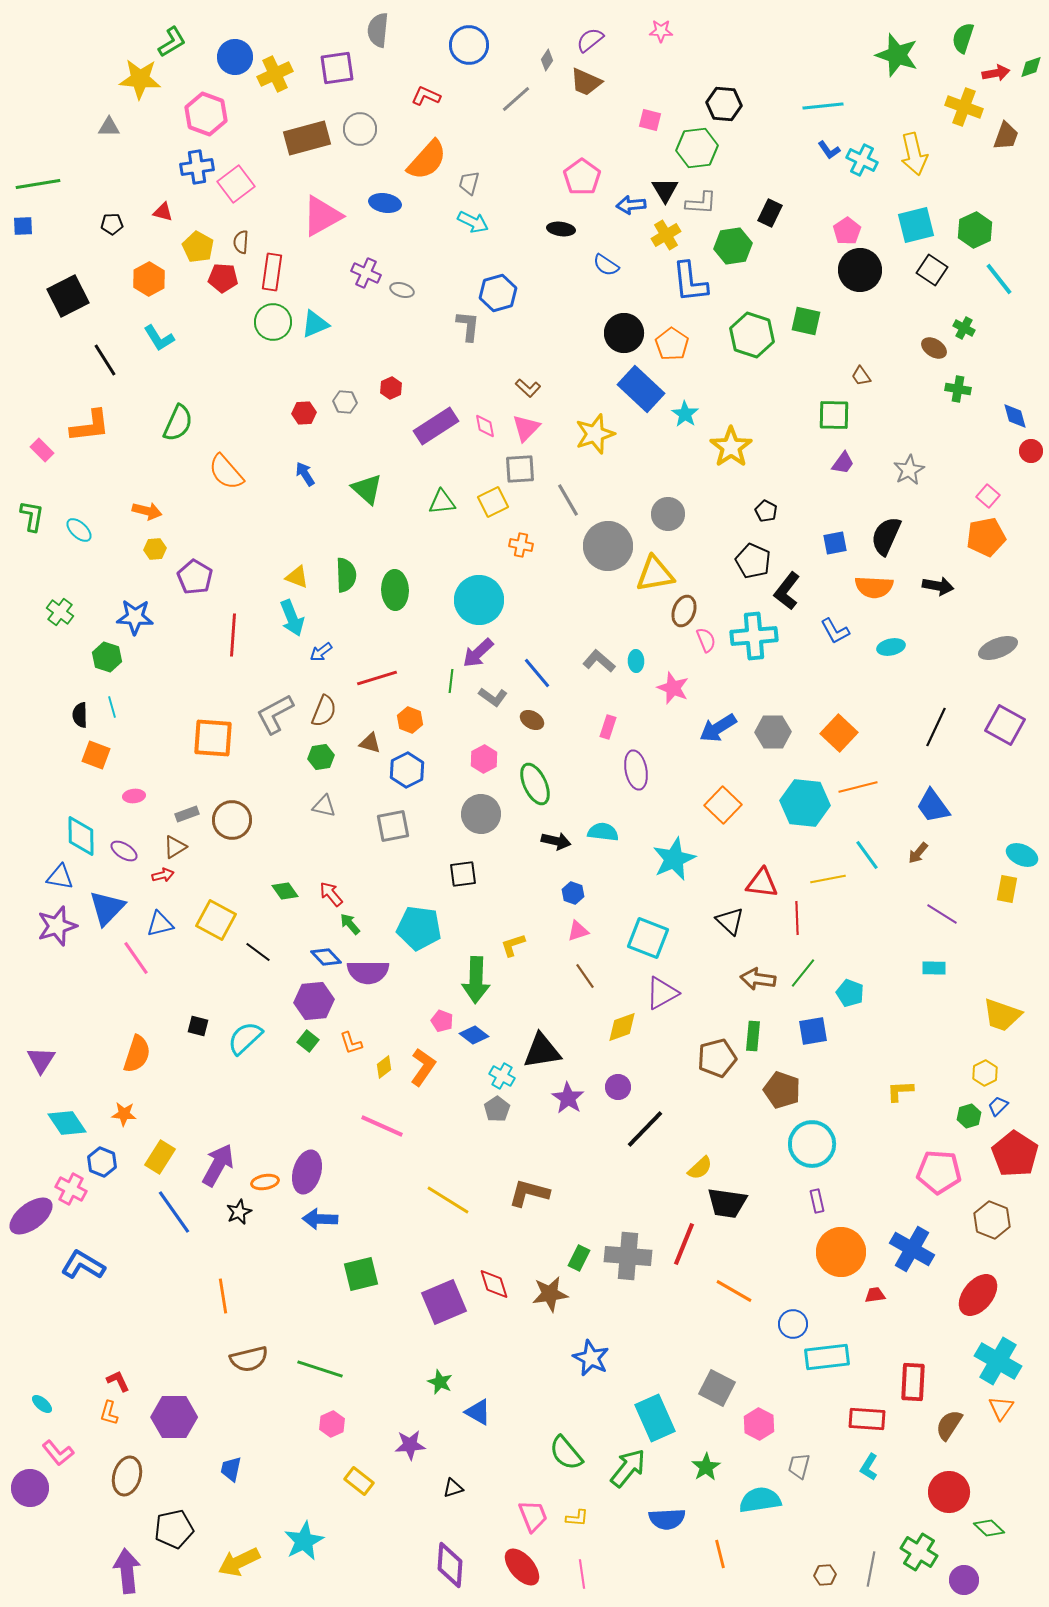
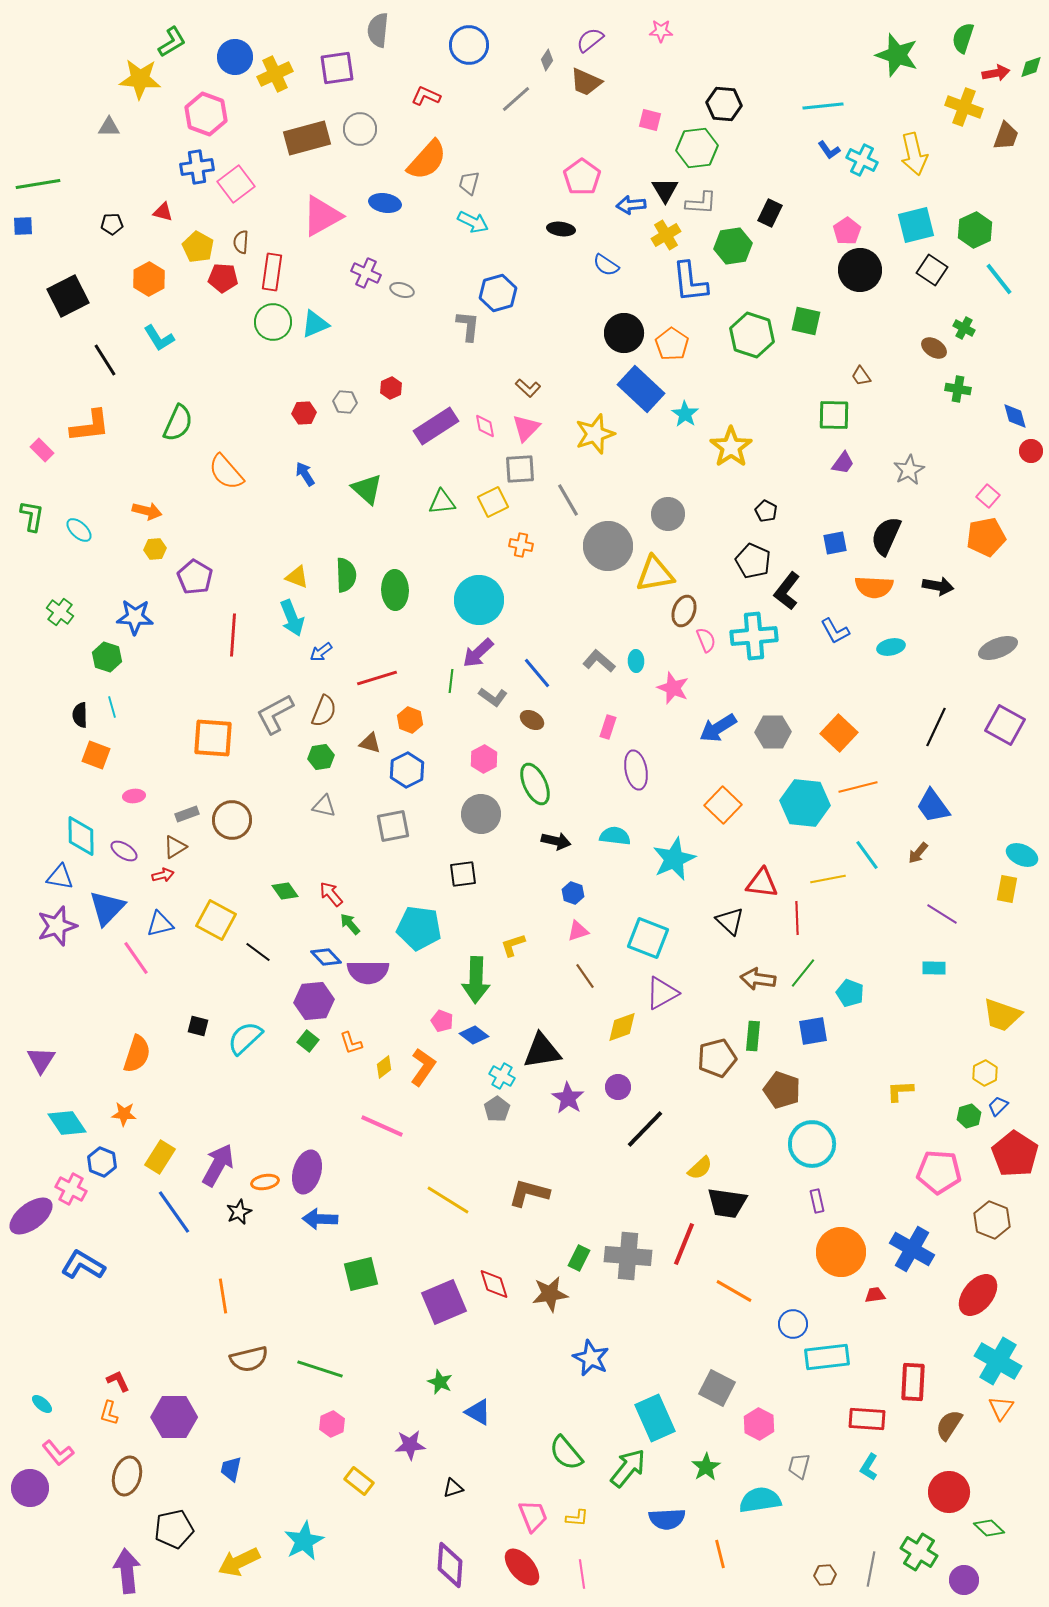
cyan semicircle at (603, 832): moved 12 px right, 4 px down
